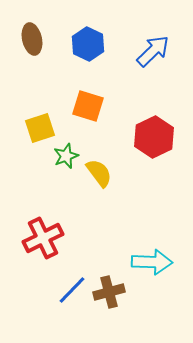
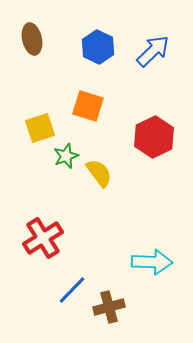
blue hexagon: moved 10 px right, 3 px down
red cross: rotated 6 degrees counterclockwise
brown cross: moved 15 px down
